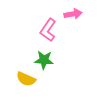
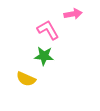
pink L-shape: rotated 115 degrees clockwise
green star: moved 4 px up
